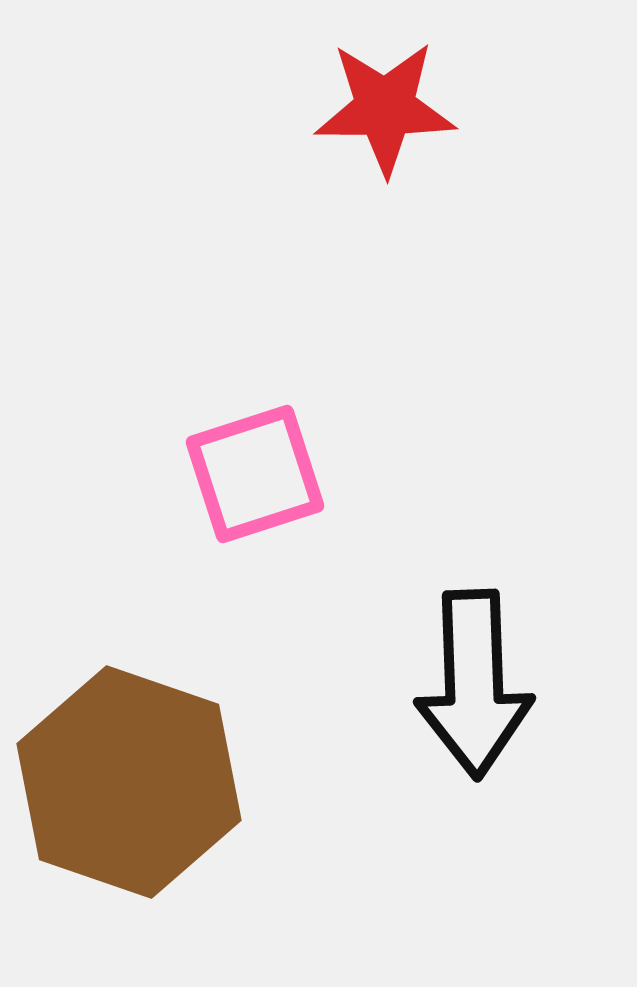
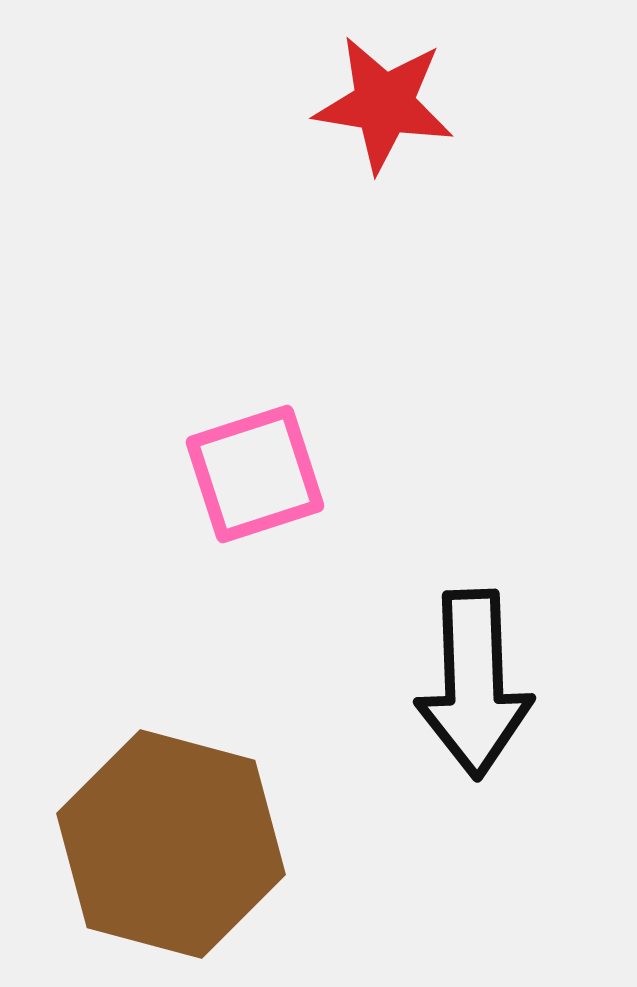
red star: moved 1 px left, 4 px up; rotated 9 degrees clockwise
brown hexagon: moved 42 px right, 62 px down; rotated 4 degrees counterclockwise
